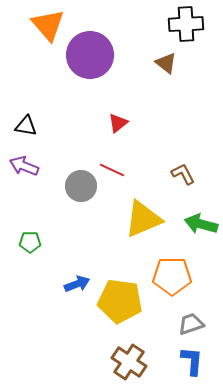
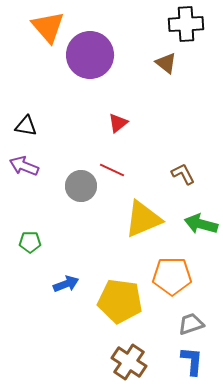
orange triangle: moved 2 px down
blue arrow: moved 11 px left
